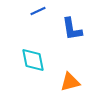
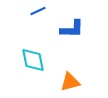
blue L-shape: rotated 80 degrees counterclockwise
